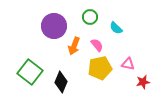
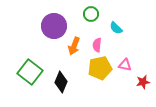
green circle: moved 1 px right, 3 px up
pink semicircle: rotated 136 degrees counterclockwise
pink triangle: moved 3 px left, 1 px down
